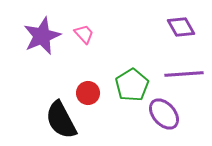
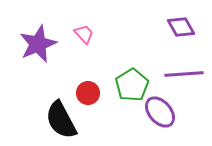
purple star: moved 4 px left, 8 px down
purple ellipse: moved 4 px left, 2 px up
